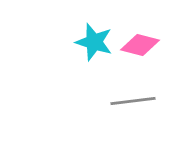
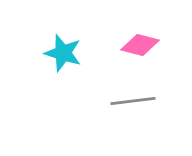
cyan star: moved 31 px left, 11 px down
